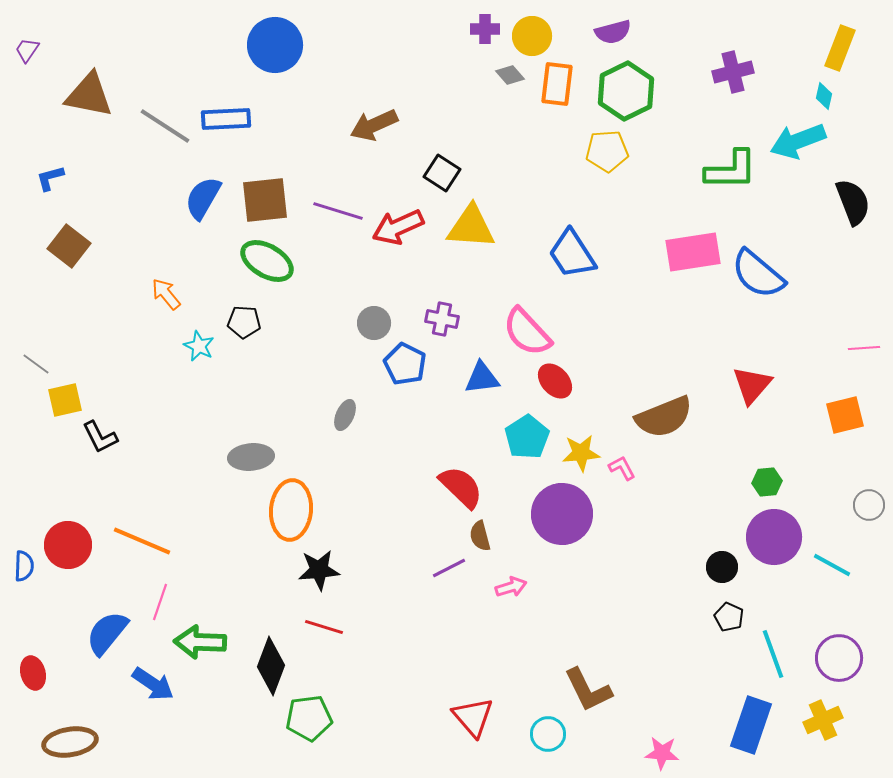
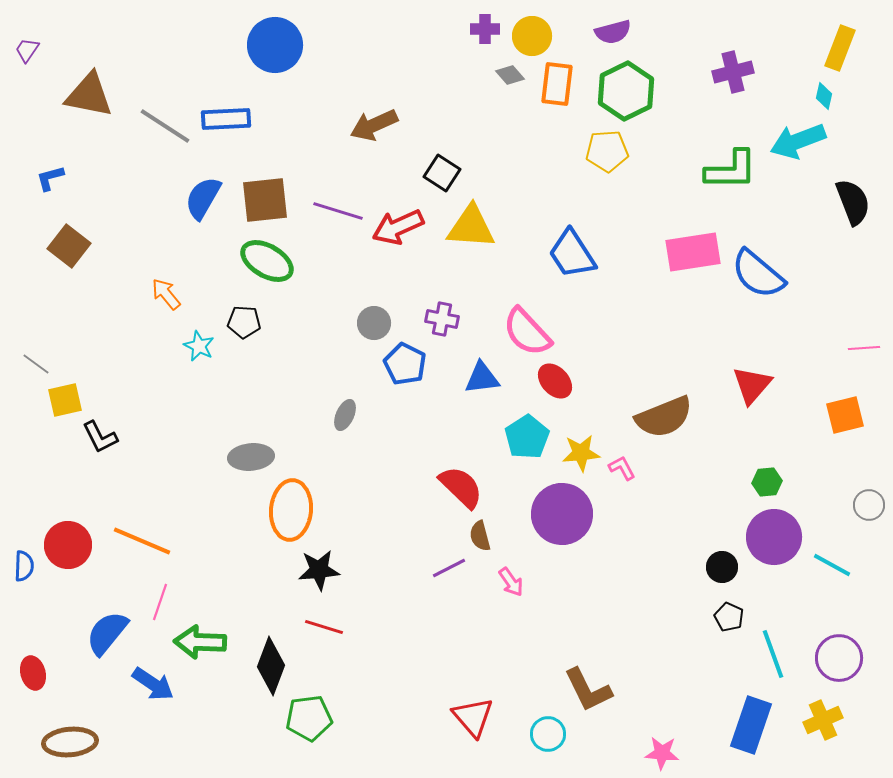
pink arrow at (511, 587): moved 5 px up; rotated 72 degrees clockwise
brown ellipse at (70, 742): rotated 4 degrees clockwise
